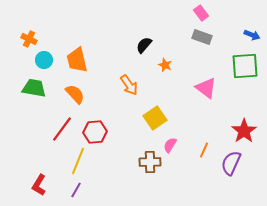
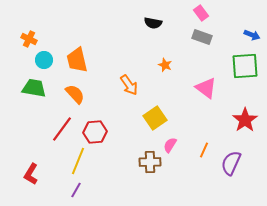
black semicircle: moved 9 px right, 22 px up; rotated 120 degrees counterclockwise
red star: moved 1 px right, 11 px up
red L-shape: moved 8 px left, 11 px up
